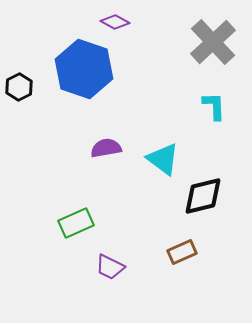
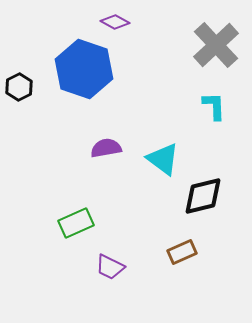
gray cross: moved 3 px right, 3 px down
